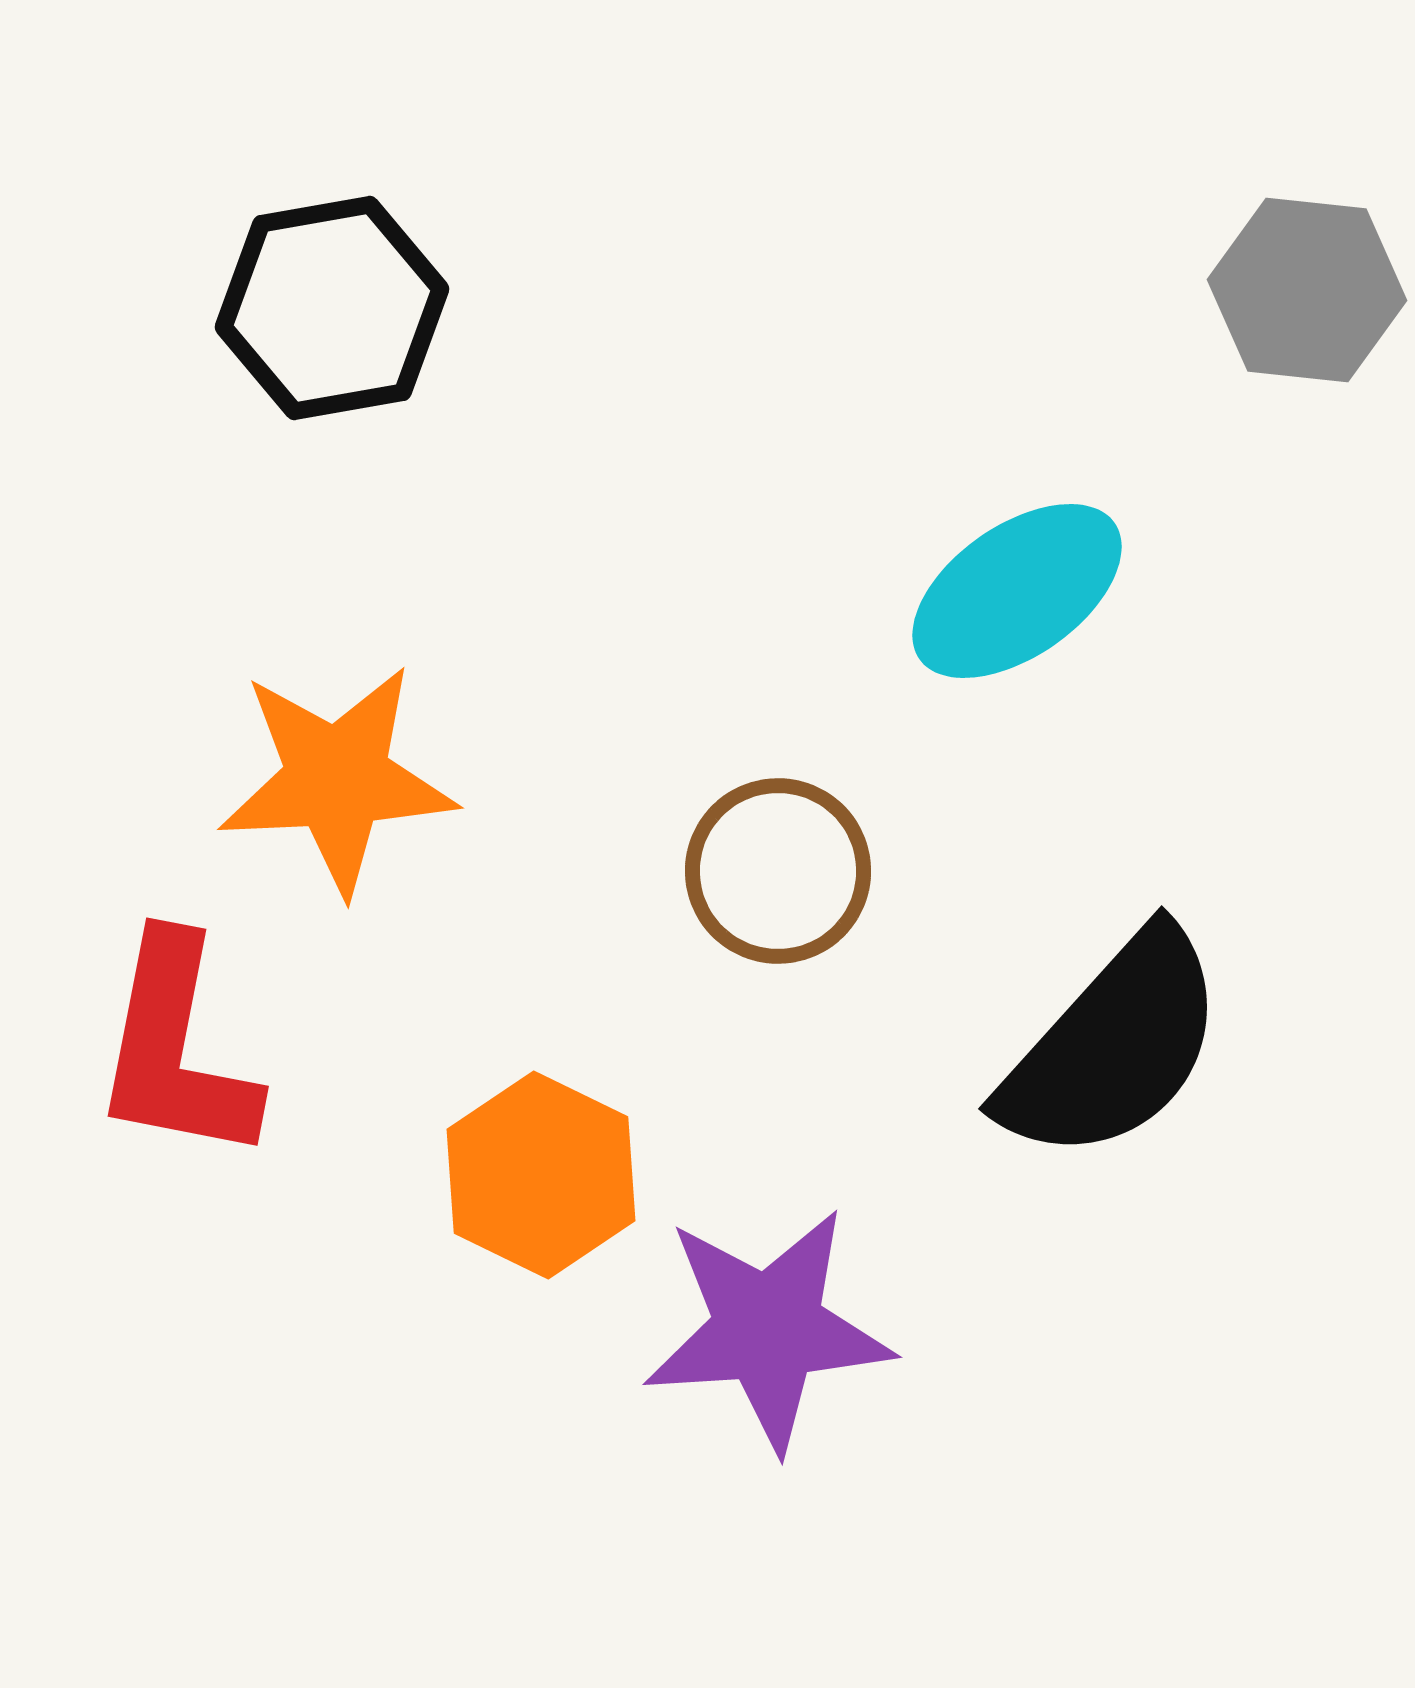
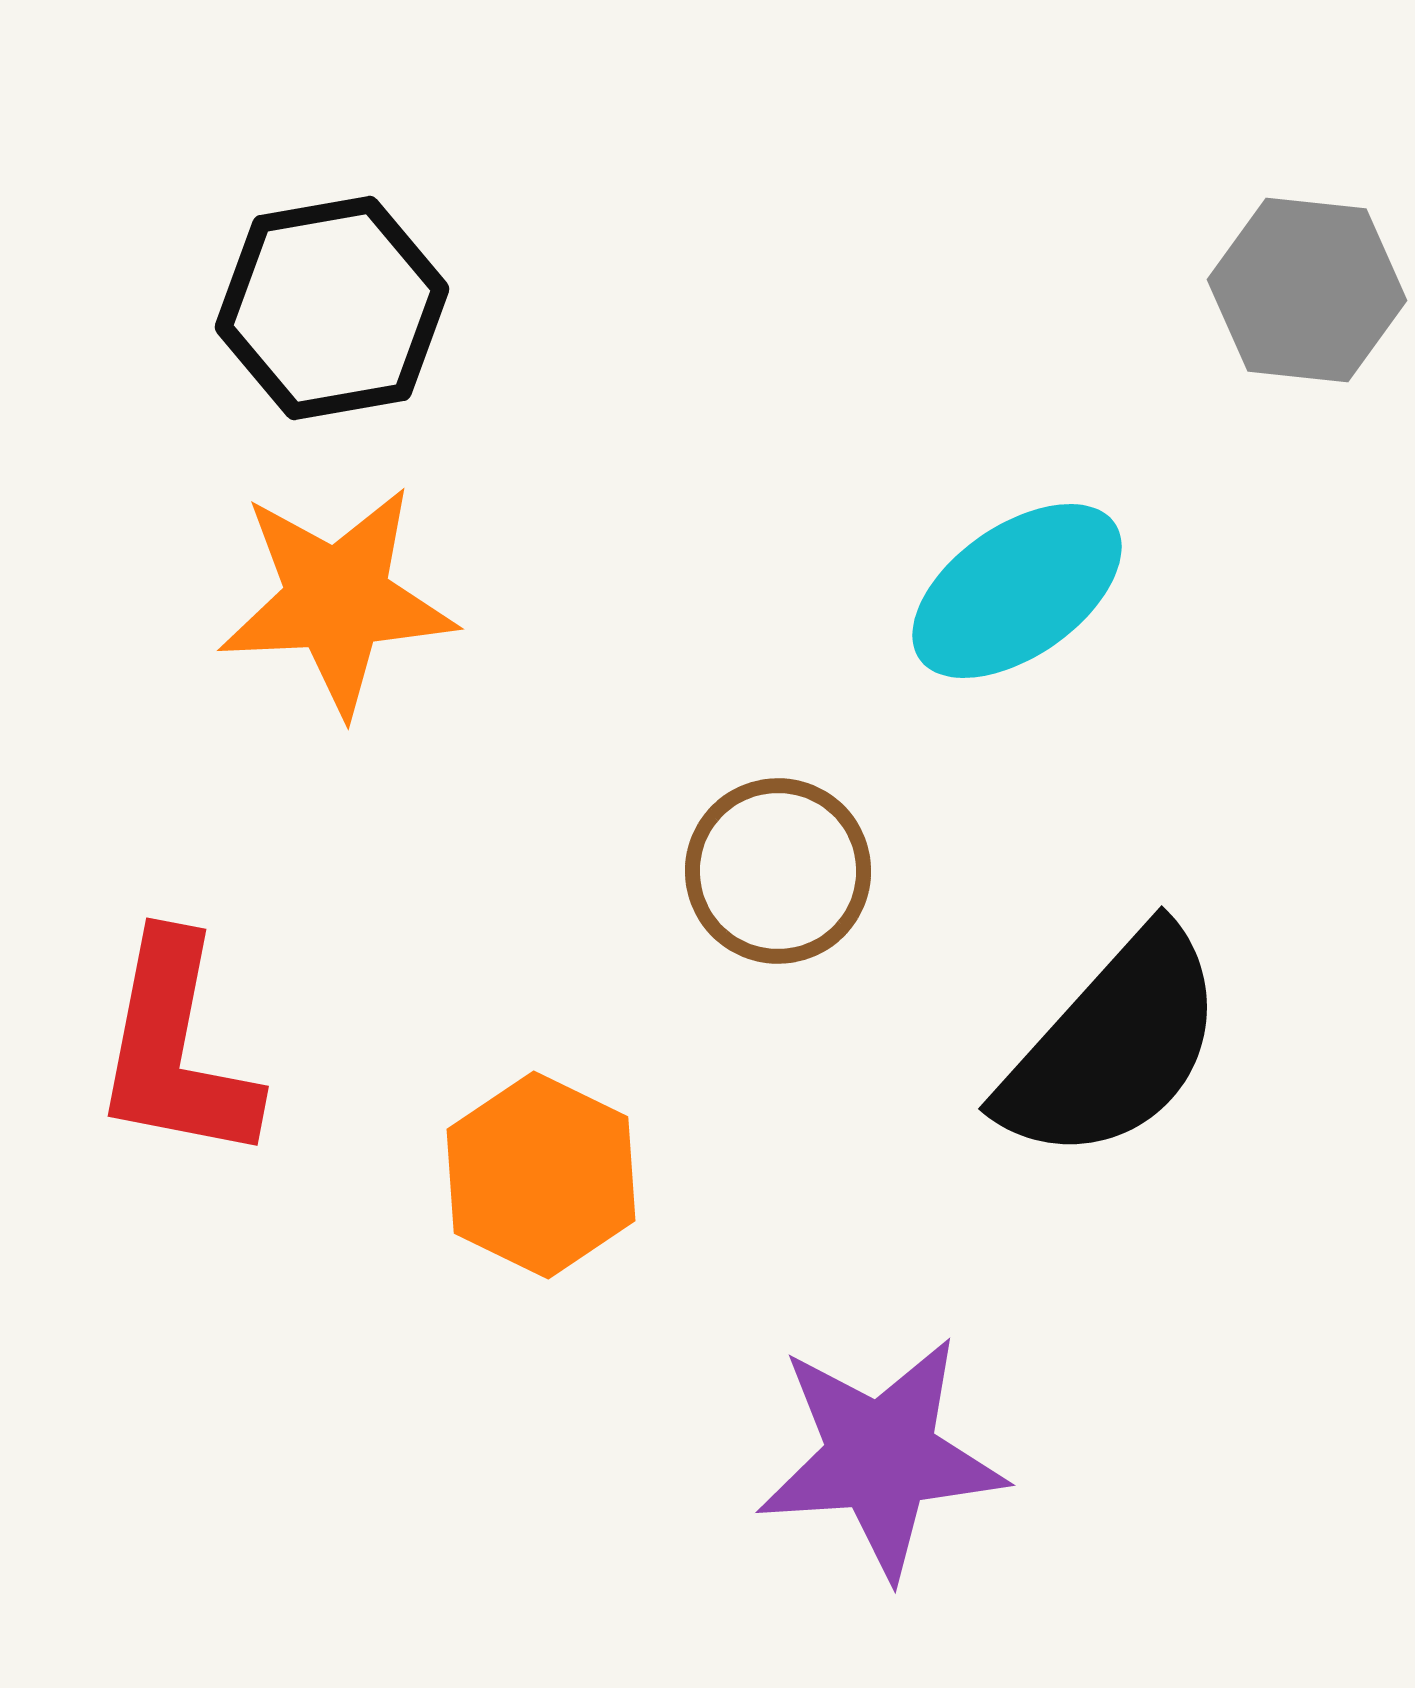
orange star: moved 179 px up
purple star: moved 113 px right, 128 px down
